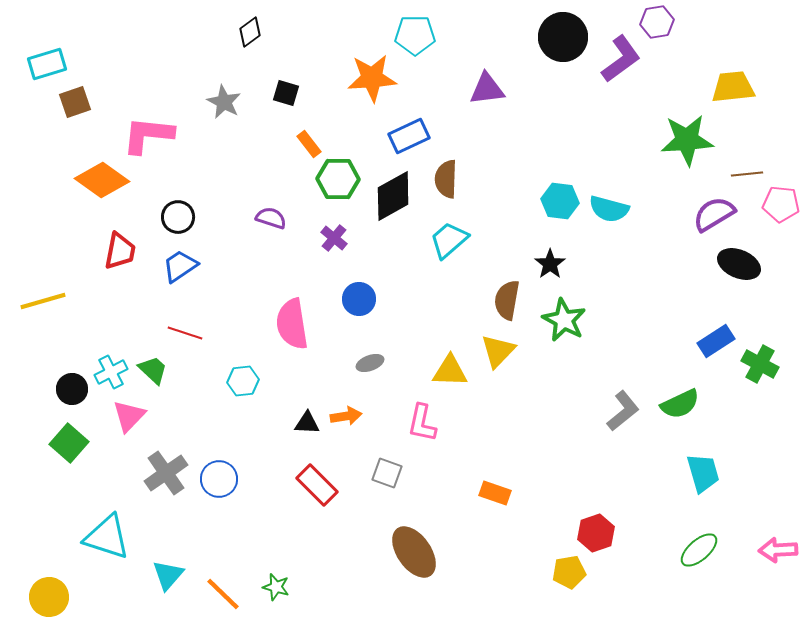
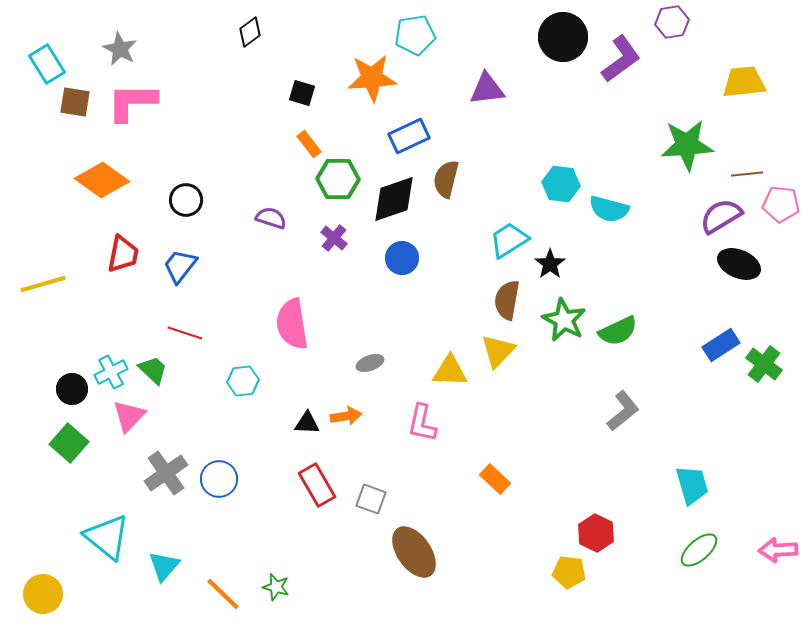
purple hexagon at (657, 22): moved 15 px right
cyan pentagon at (415, 35): rotated 9 degrees counterclockwise
cyan rectangle at (47, 64): rotated 75 degrees clockwise
yellow trapezoid at (733, 87): moved 11 px right, 5 px up
black square at (286, 93): moved 16 px right
brown square at (75, 102): rotated 28 degrees clockwise
gray star at (224, 102): moved 104 px left, 53 px up
pink L-shape at (148, 135): moved 16 px left, 33 px up; rotated 6 degrees counterclockwise
green star at (687, 140): moved 5 px down
brown semicircle at (446, 179): rotated 12 degrees clockwise
black diamond at (393, 196): moved 1 px right, 3 px down; rotated 10 degrees clockwise
cyan hexagon at (560, 201): moved 1 px right, 17 px up
purple semicircle at (714, 214): moved 7 px right, 2 px down
black circle at (178, 217): moved 8 px right, 17 px up
cyan trapezoid at (449, 240): moved 60 px right; rotated 9 degrees clockwise
red trapezoid at (120, 251): moved 3 px right, 3 px down
blue trapezoid at (180, 266): rotated 18 degrees counterclockwise
blue circle at (359, 299): moved 43 px right, 41 px up
yellow line at (43, 301): moved 17 px up
blue rectangle at (716, 341): moved 5 px right, 4 px down
green cross at (760, 364): moved 4 px right; rotated 9 degrees clockwise
green semicircle at (680, 404): moved 62 px left, 73 px up
gray square at (387, 473): moved 16 px left, 26 px down
cyan trapezoid at (703, 473): moved 11 px left, 12 px down
red rectangle at (317, 485): rotated 15 degrees clockwise
orange rectangle at (495, 493): moved 14 px up; rotated 24 degrees clockwise
red hexagon at (596, 533): rotated 15 degrees counterclockwise
cyan triangle at (107, 537): rotated 21 degrees clockwise
yellow pentagon at (569, 572): rotated 16 degrees clockwise
cyan triangle at (168, 575): moved 4 px left, 9 px up
yellow circle at (49, 597): moved 6 px left, 3 px up
